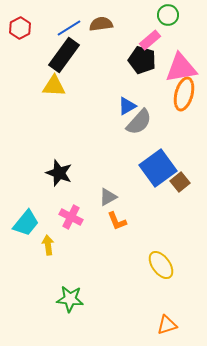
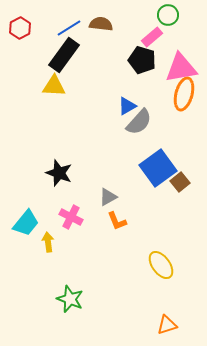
brown semicircle: rotated 15 degrees clockwise
pink rectangle: moved 2 px right, 3 px up
yellow arrow: moved 3 px up
green star: rotated 16 degrees clockwise
